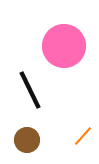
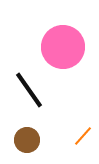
pink circle: moved 1 px left, 1 px down
black line: moved 1 px left; rotated 9 degrees counterclockwise
